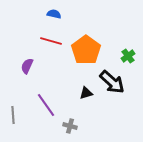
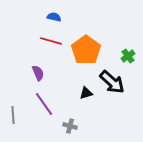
blue semicircle: moved 3 px down
purple semicircle: moved 11 px right, 7 px down; rotated 133 degrees clockwise
purple line: moved 2 px left, 1 px up
